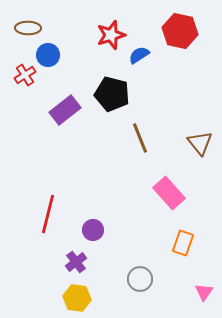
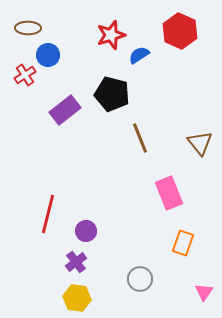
red hexagon: rotated 12 degrees clockwise
pink rectangle: rotated 20 degrees clockwise
purple circle: moved 7 px left, 1 px down
